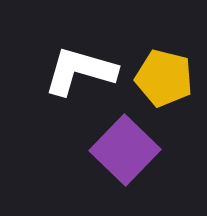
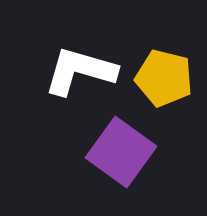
purple square: moved 4 px left, 2 px down; rotated 8 degrees counterclockwise
